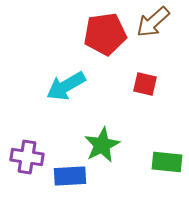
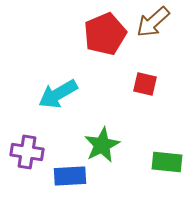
red pentagon: rotated 15 degrees counterclockwise
cyan arrow: moved 8 px left, 8 px down
purple cross: moved 5 px up
